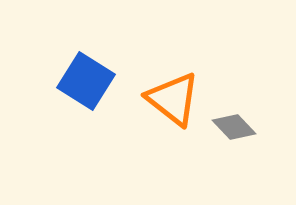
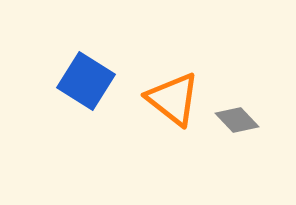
gray diamond: moved 3 px right, 7 px up
